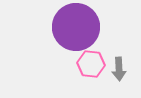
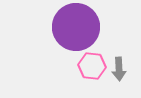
pink hexagon: moved 1 px right, 2 px down
